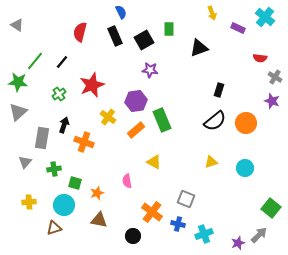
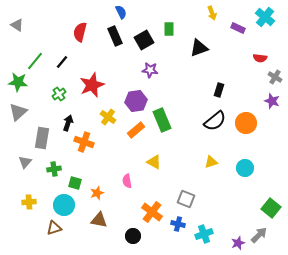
black arrow at (64, 125): moved 4 px right, 2 px up
